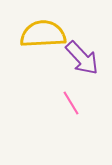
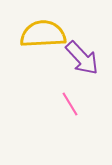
pink line: moved 1 px left, 1 px down
